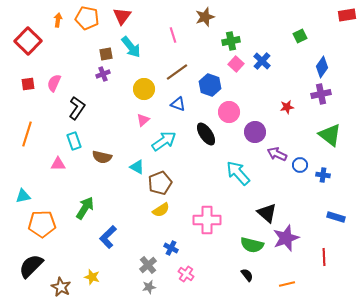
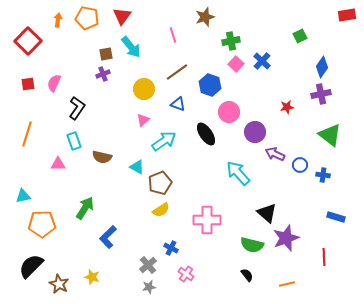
purple arrow at (277, 154): moved 2 px left
brown star at (61, 287): moved 2 px left, 3 px up
